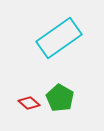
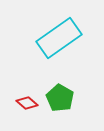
red diamond: moved 2 px left
